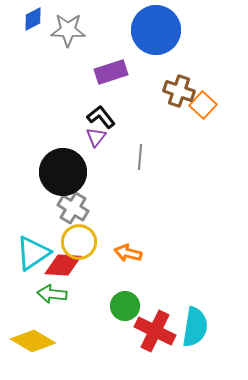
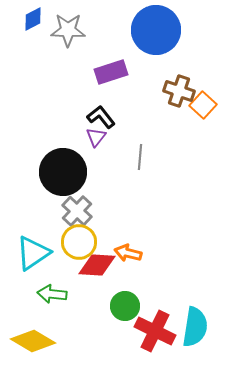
gray cross: moved 4 px right, 3 px down; rotated 12 degrees clockwise
red diamond: moved 34 px right
